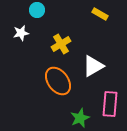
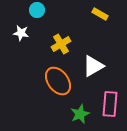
white star: rotated 21 degrees clockwise
green star: moved 4 px up
